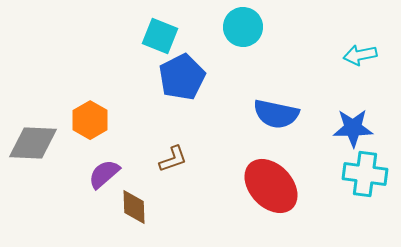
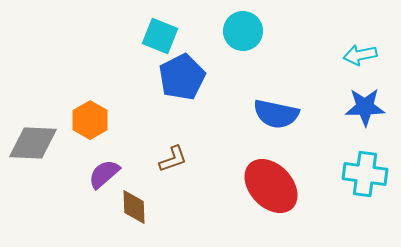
cyan circle: moved 4 px down
blue star: moved 12 px right, 21 px up
